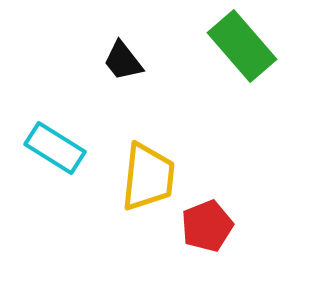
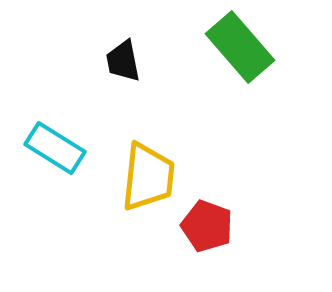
green rectangle: moved 2 px left, 1 px down
black trapezoid: rotated 27 degrees clockwise
red pentagon: rotated 30 degrees counterclockwise
